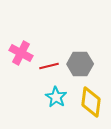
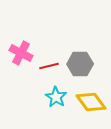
yellow diamond: rotated 44 degrees counterclockwise
